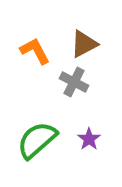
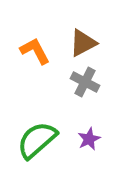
brown triangle: moved 1 px left, 1 px up
gray cross: moved 11 px right
purple star: rotated 10 degrees clockwise
